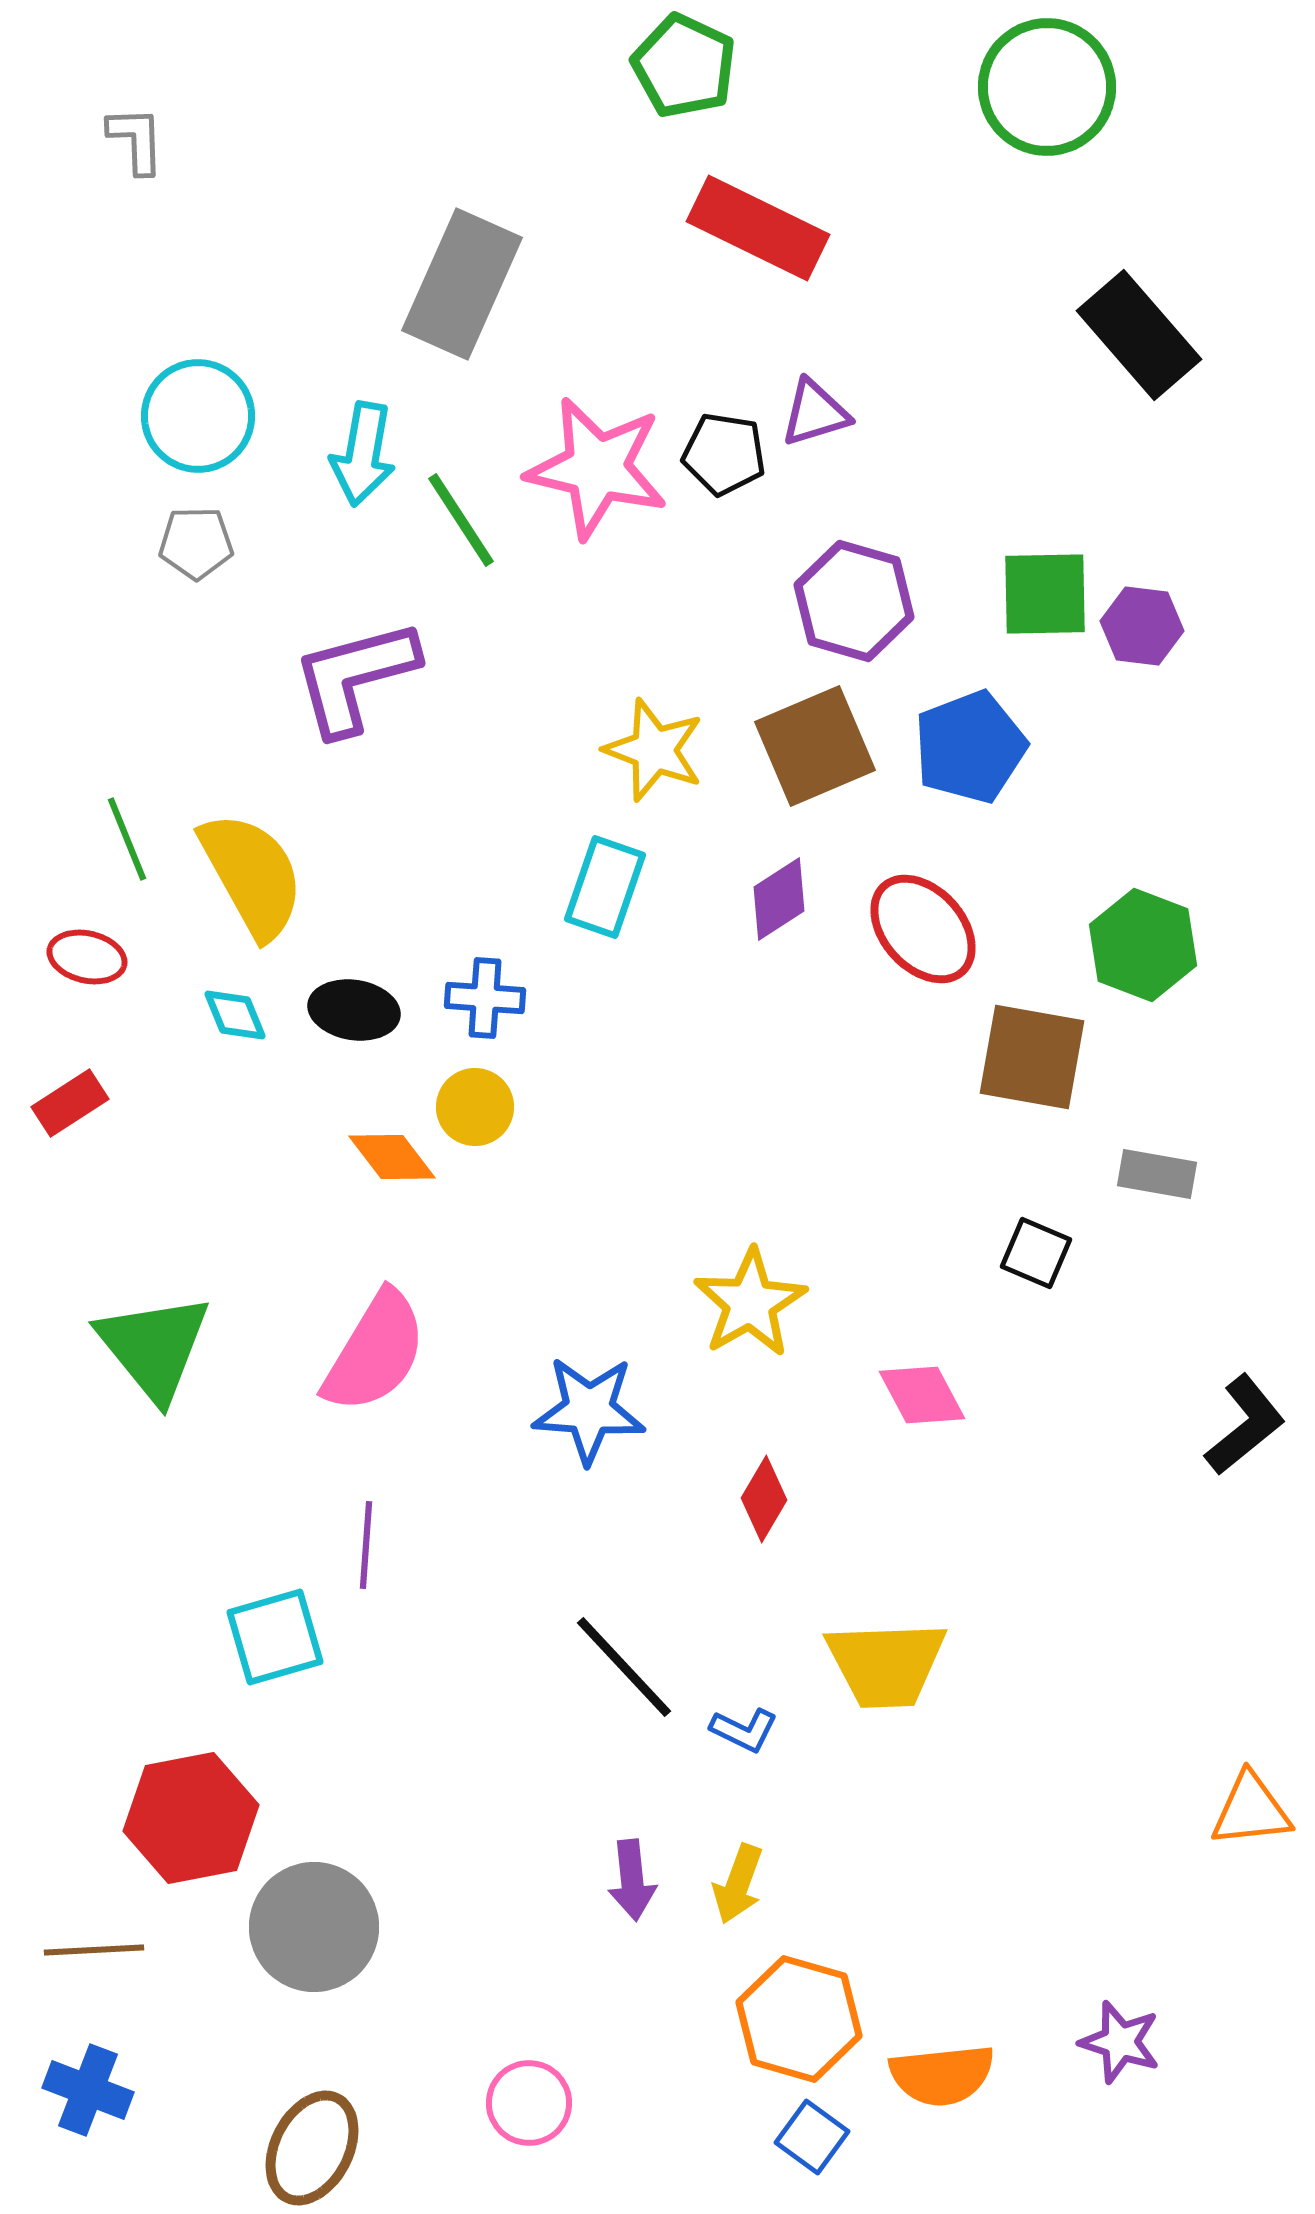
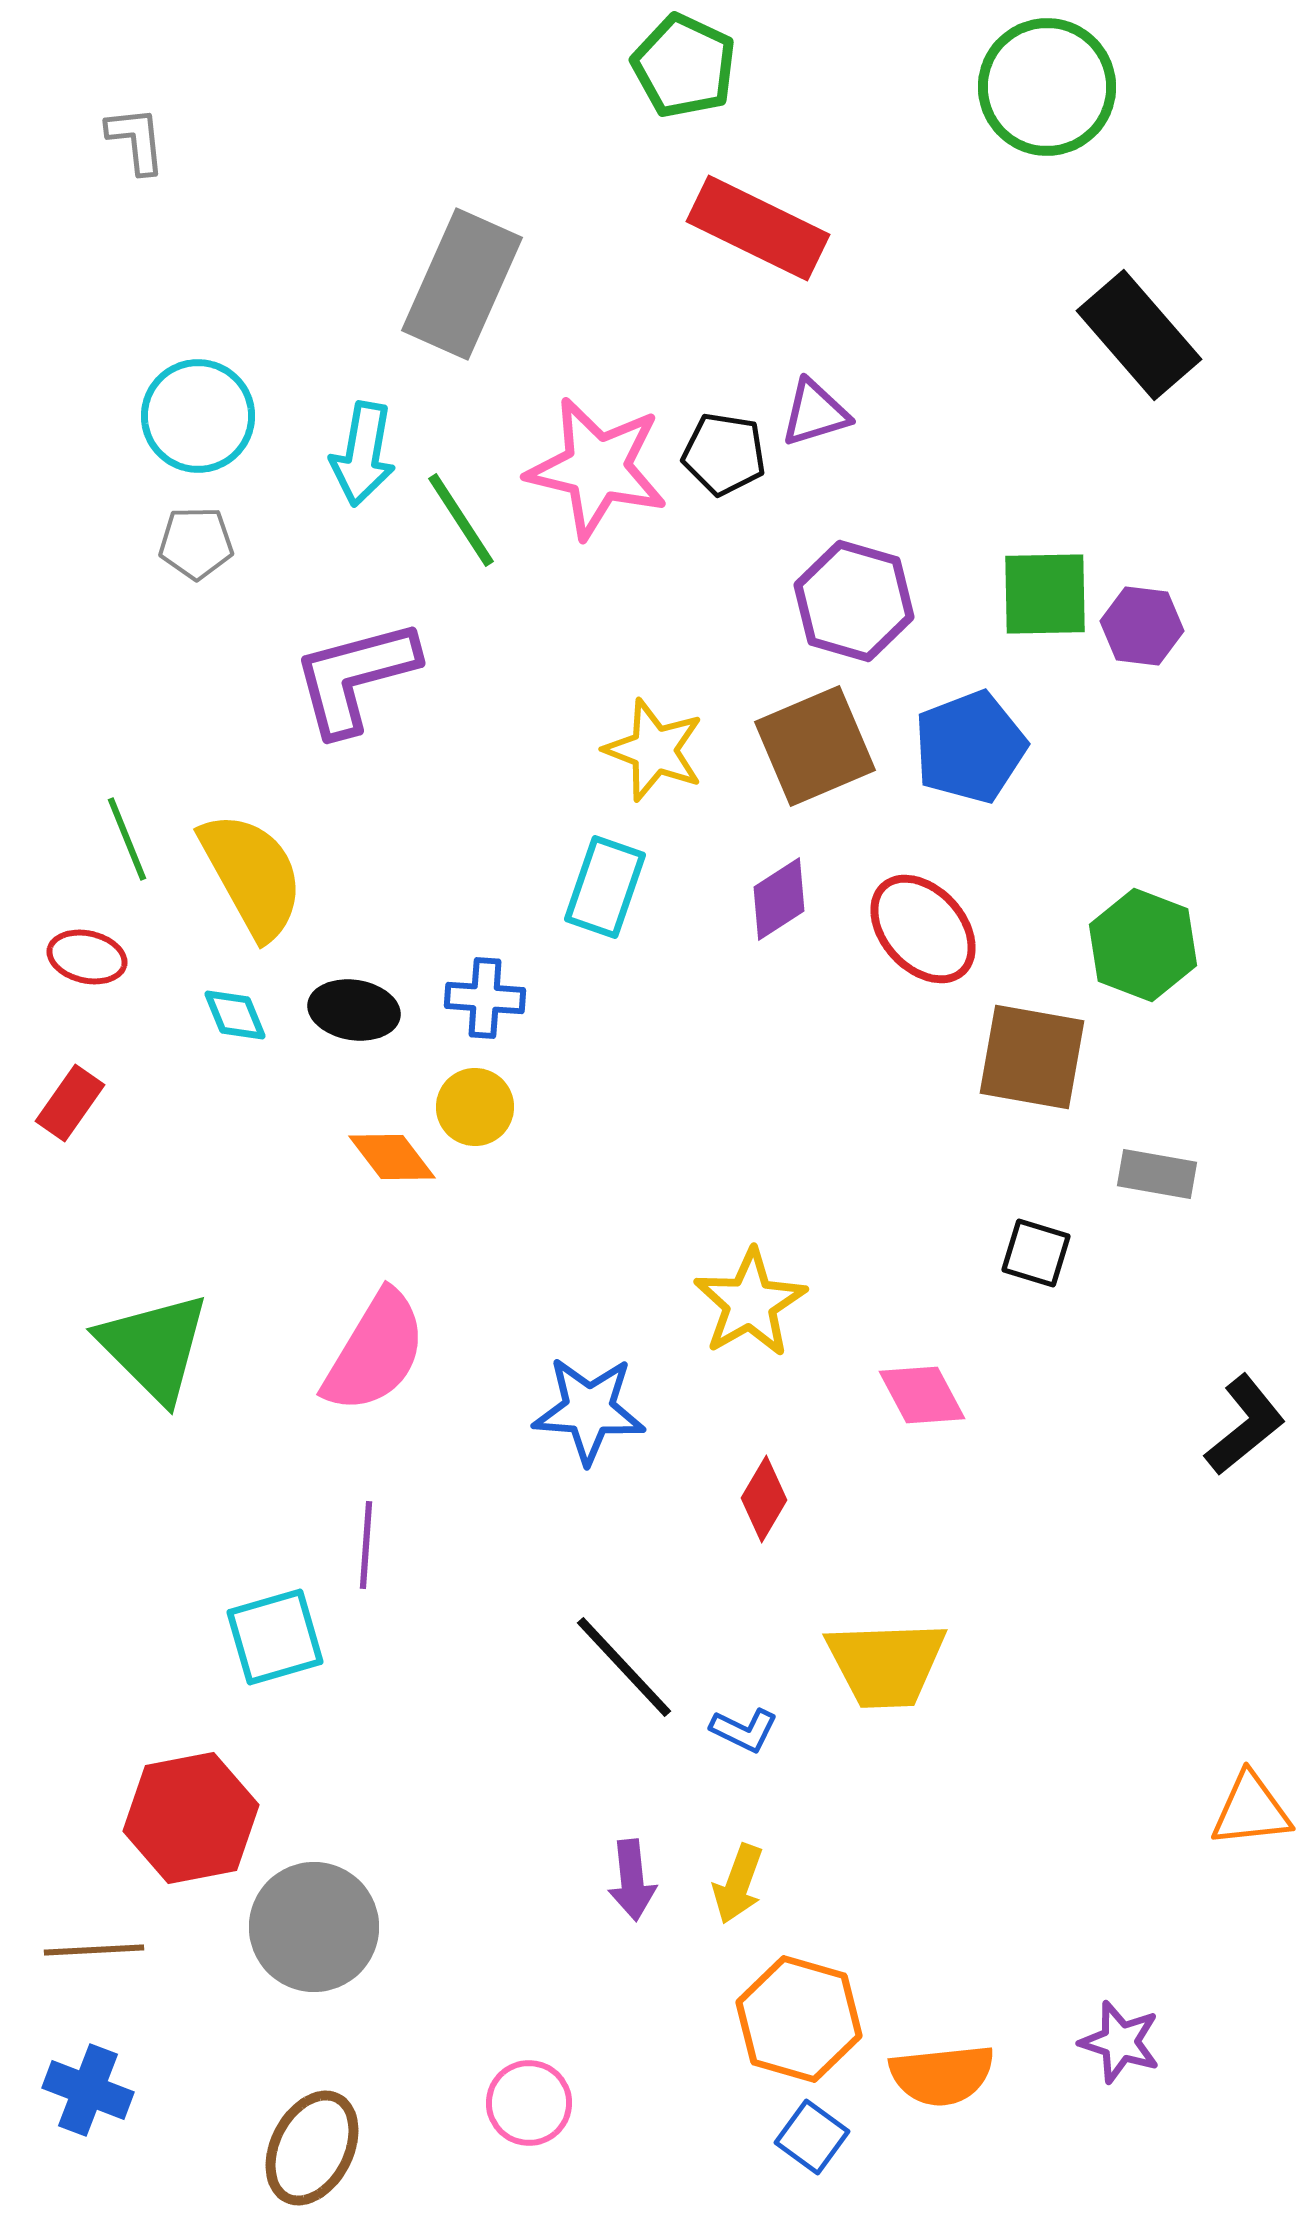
gray L-shape at (136, 140): rotated 4 degrees counterclockwise
red rectangle at (70, 1103): rotated 22 degrees counterclockwise
black square at (1036, 1253): rotated 6 degrees counterclockwise
green triangle at (154, 1347): rotated 6 degrees counterclockwise
